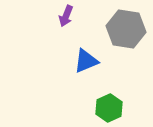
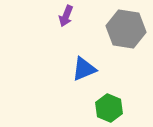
blue triangle: moved 2 px left, 8 px down
green hexagon: rotated 12 degrees counterclockwise
